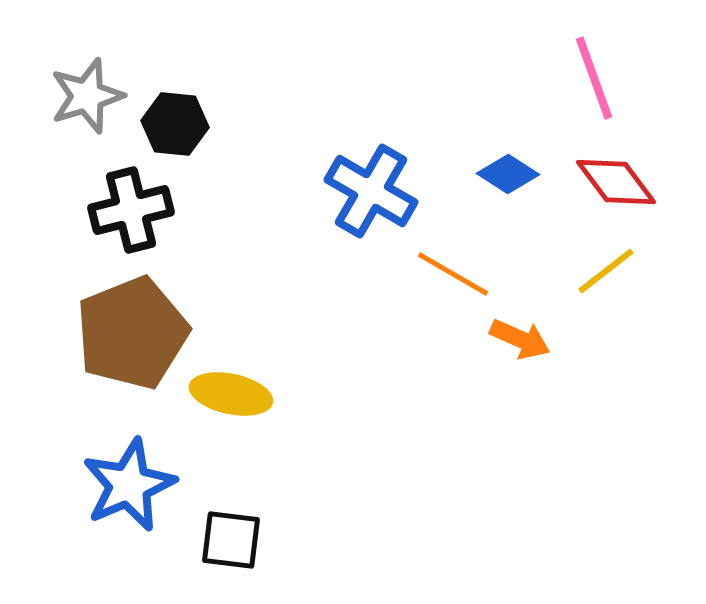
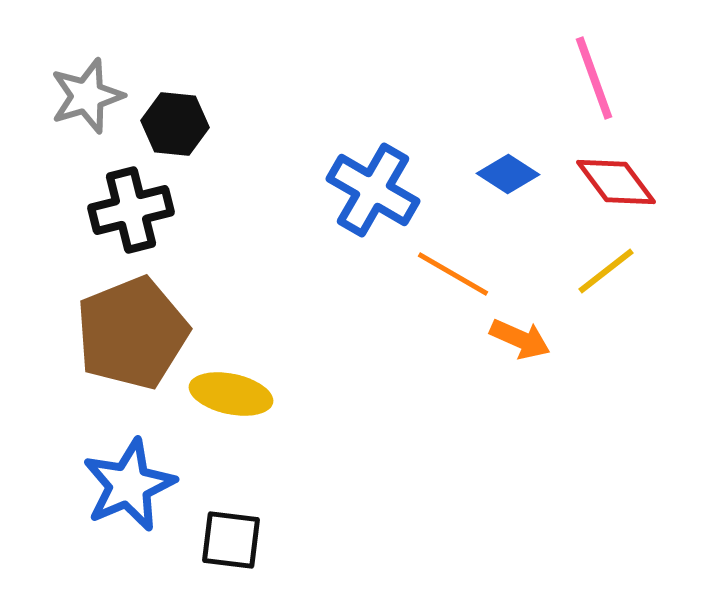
blue cross: moved 2 px right, 1 px up
